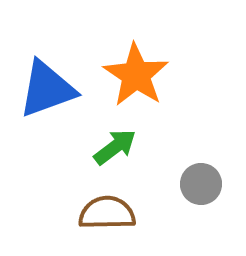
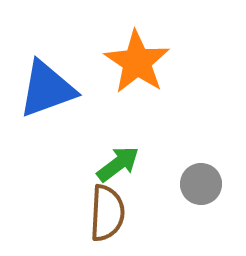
orange star: moved 1 px right, 13 px up
green arrow: moved 3 px right, 17 px down
brown semicircle: rotated 94 degrees clockwise
